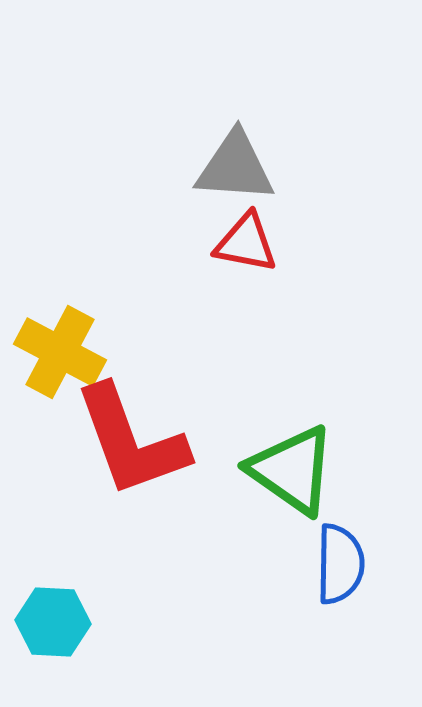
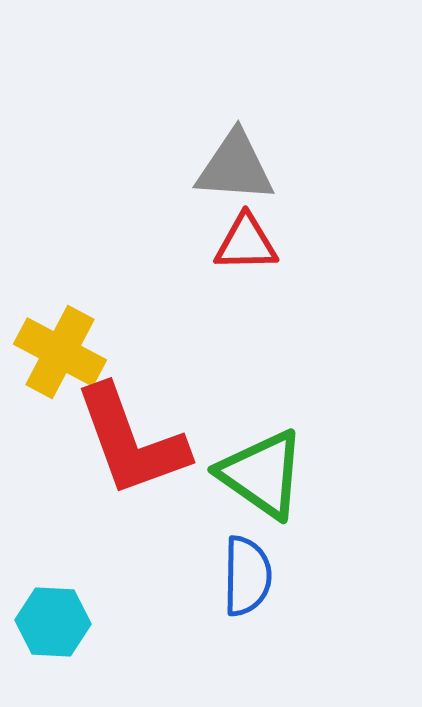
red triangle: rotated 12 degrees counterclockwise
green triangle: moved 30 px left, 4 px down
blue semicircle: moved 93 px left, 12 px down
